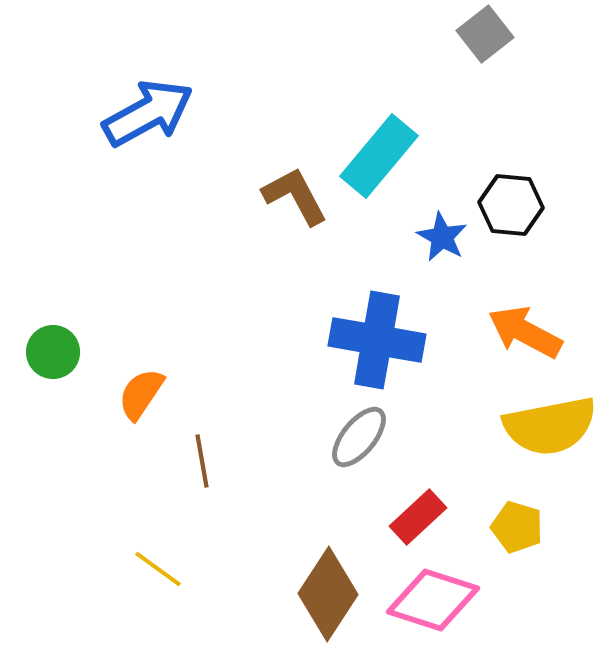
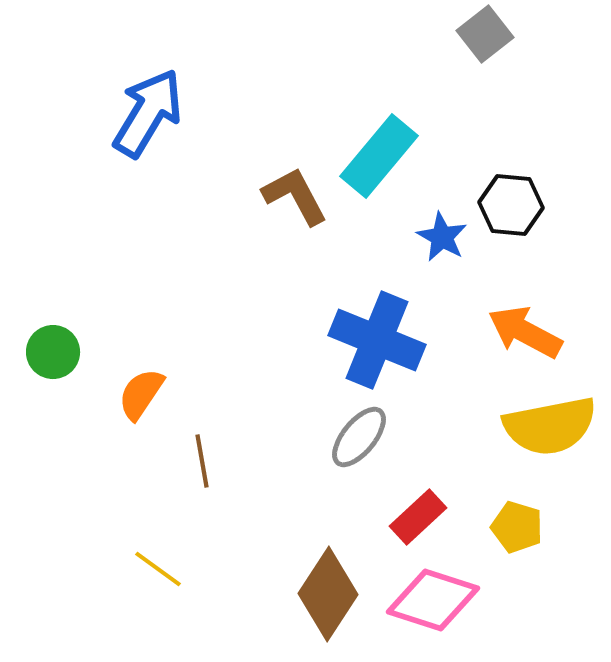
blue arrow: rotated 30 degrees counterclockwise
blue cross: rotated 12 degrees clockwise
